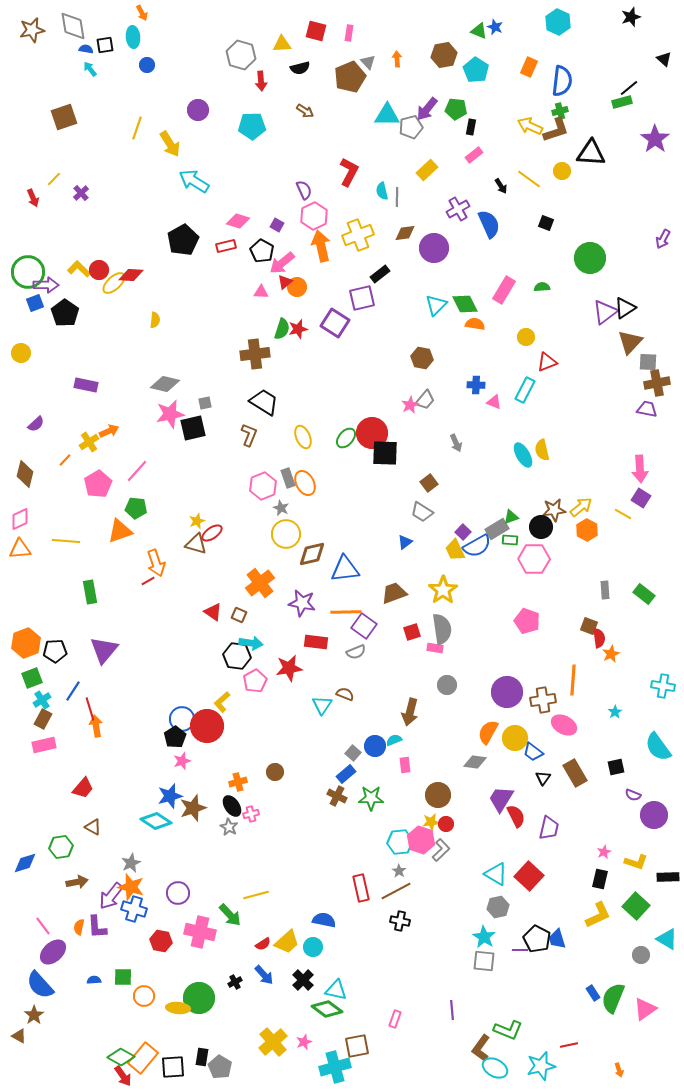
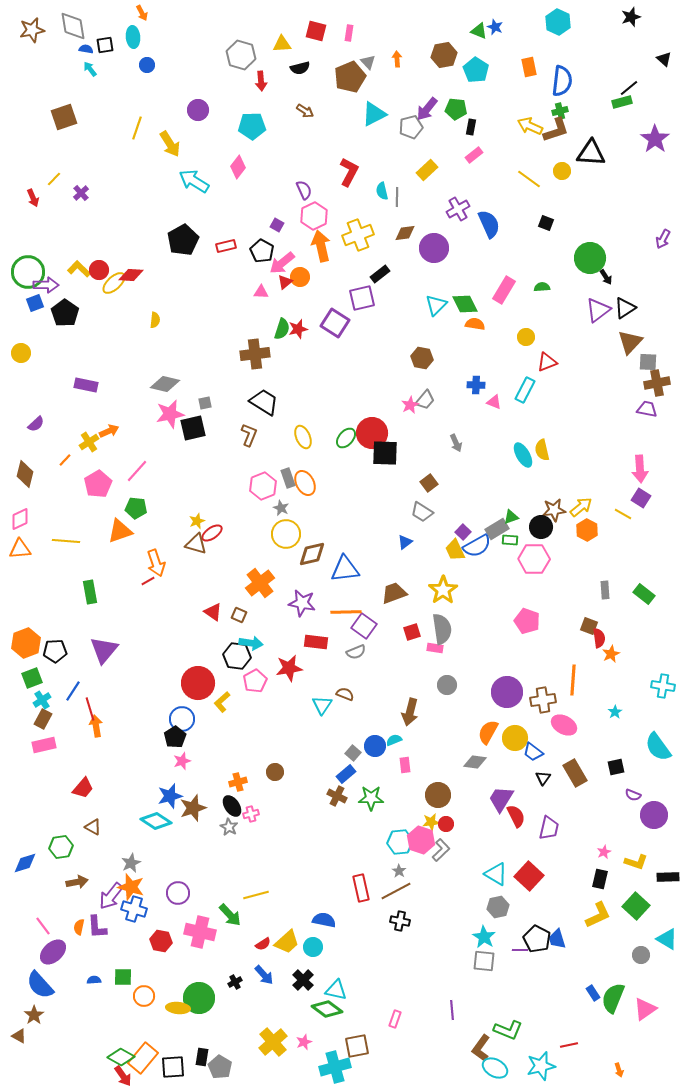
orange rectangle at (529, 67): rotated 36 degrees counterclockwise
cyan triangle at (387, 115): moved 13 px left, 1 px up; rotated 28 degrees counterclockwise
black arrow at (501, 186): moved 105 px right, 91 px down
pink diamond at (238, 221): moved 54 px up; rotated 70 degrees counterclockwise
orange circle at (297, 287): moved 3 px right, 10 px up
purple triangle at (605, 312): moved 7 px left, 2 px up
red circle at (207, 726): moved 9 px left, 43 px up
